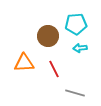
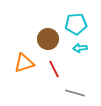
brown circle: moved 3 px down
orange triangle: rotated 15 degrees counterclockwise
